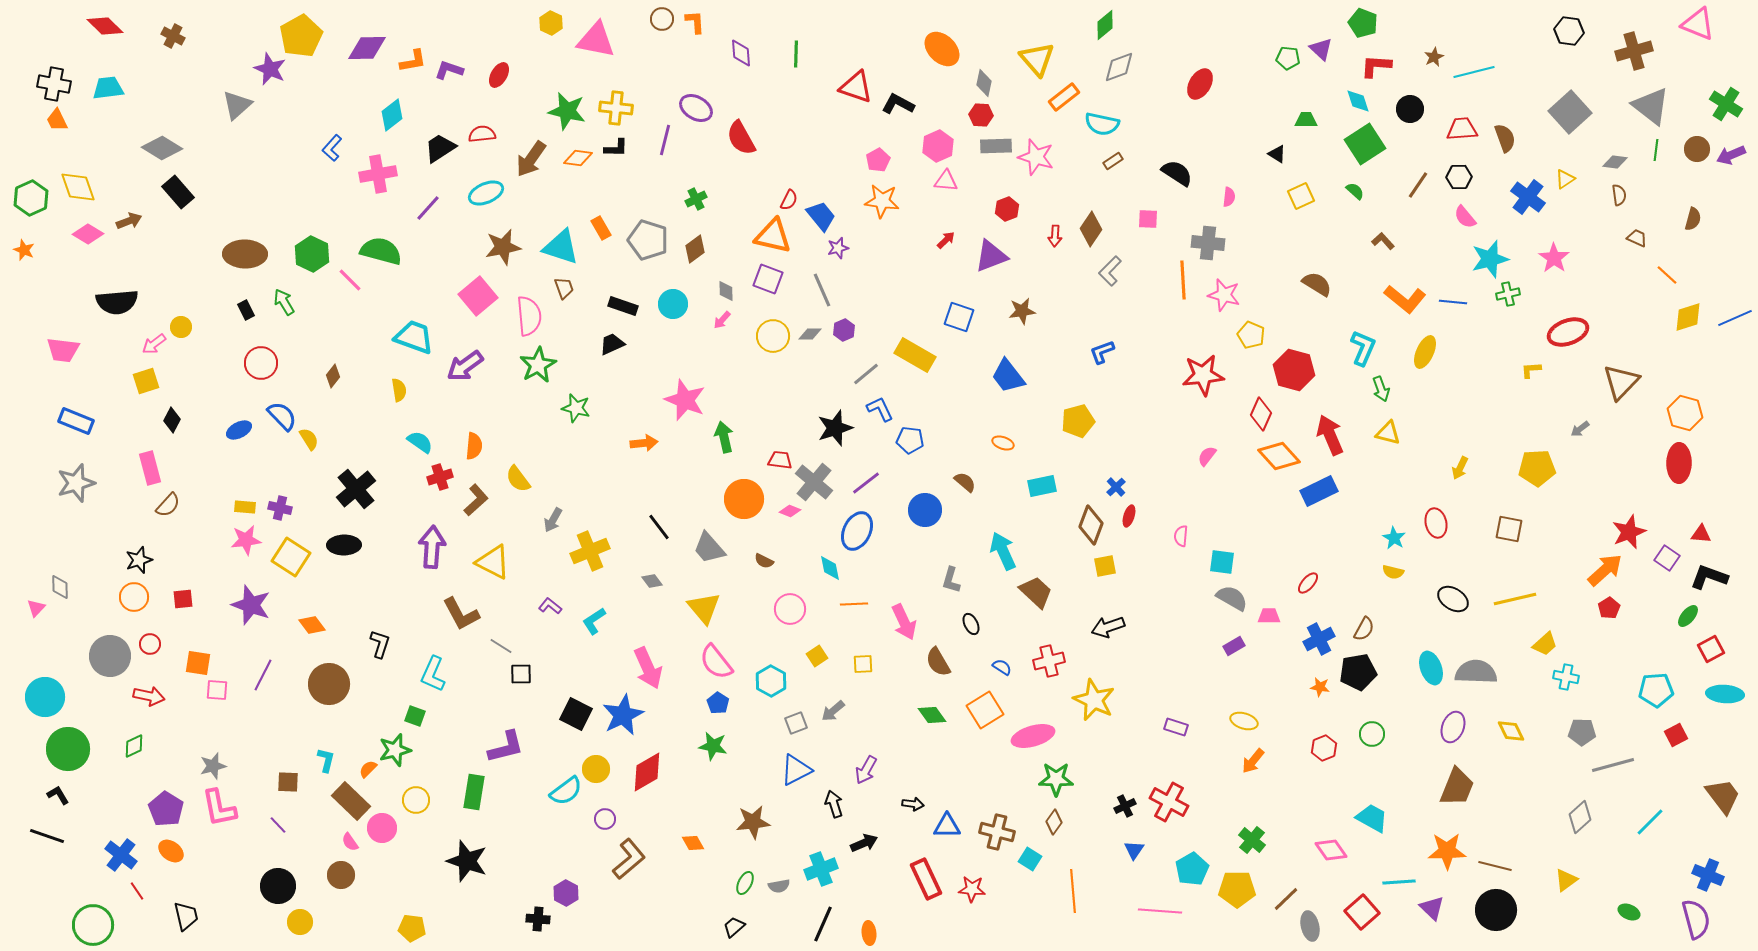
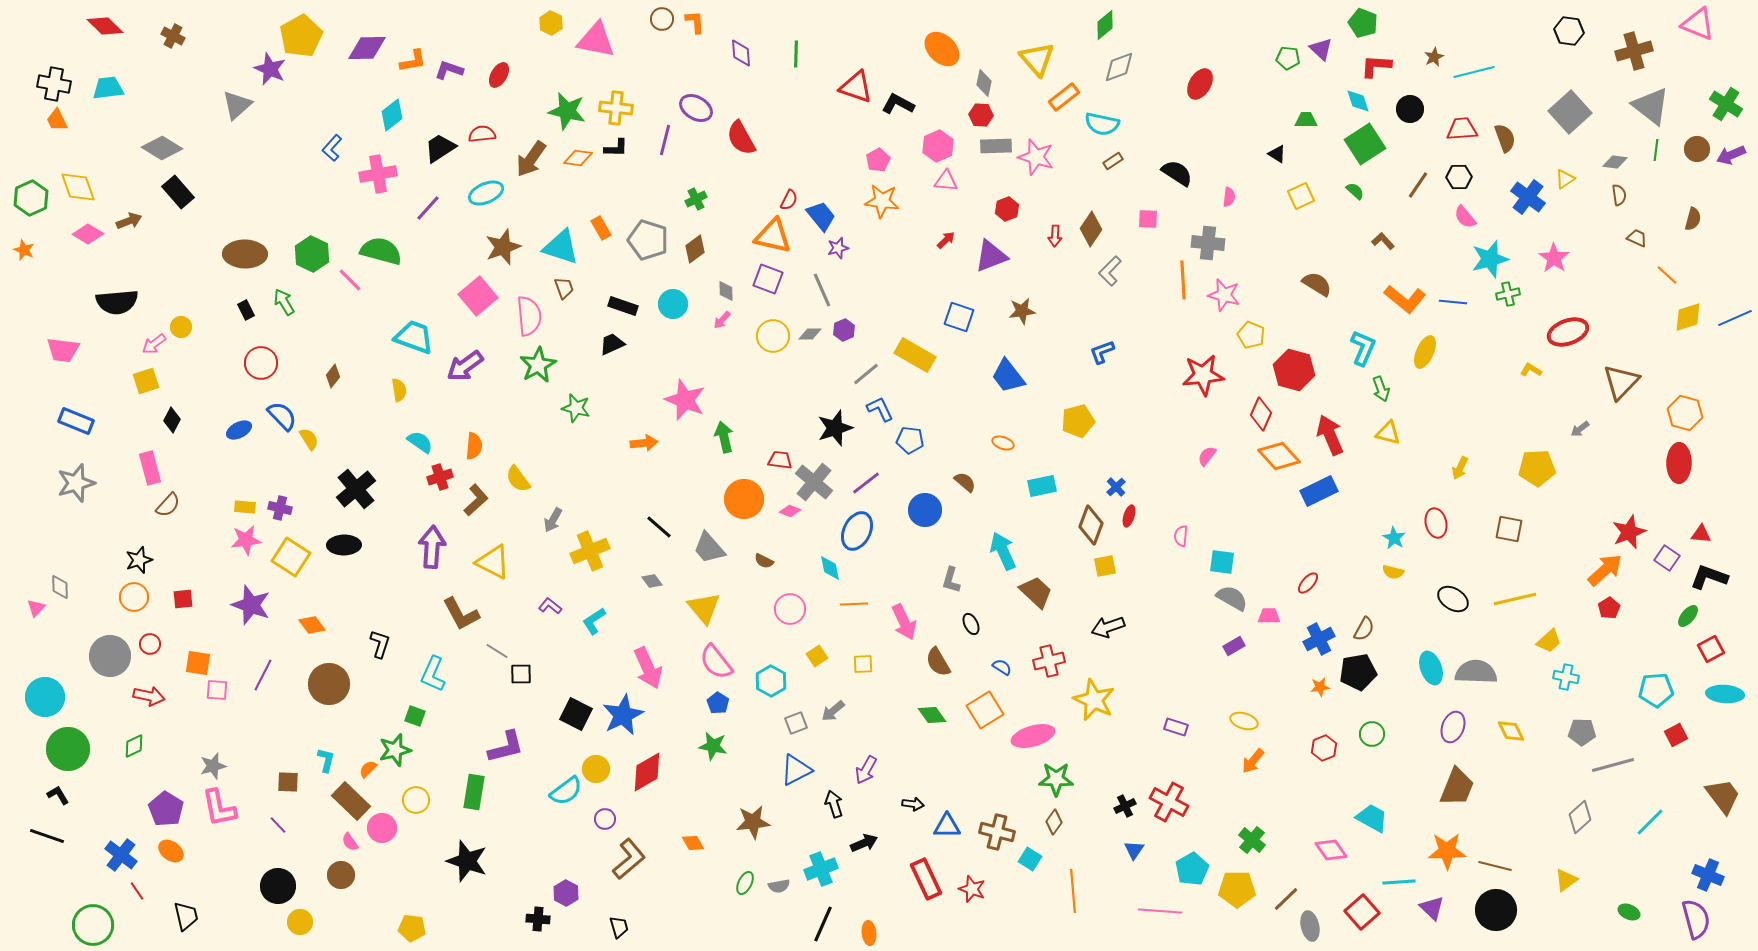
brown star at (503, 247): rotated 9 degrees counterclockwise
yellow L-shape at (1531, 370): rotated 35 degrees clockwise
black line at (659, 527): rotated 12 degrees counterclockwise
yellow trapezoid at (1545, 644): moved 4 px right, 3 px up
gray line at (501, 646): moved 4 px left, 5 px down
orange star at (1320, 687): rotated 18 degrees counterclockwise
red star at (972, 889): rotated 16 degrees clockwise
black trapezoid at (734, 927): moved 115 px left; rotated 115 degrees clockwise
